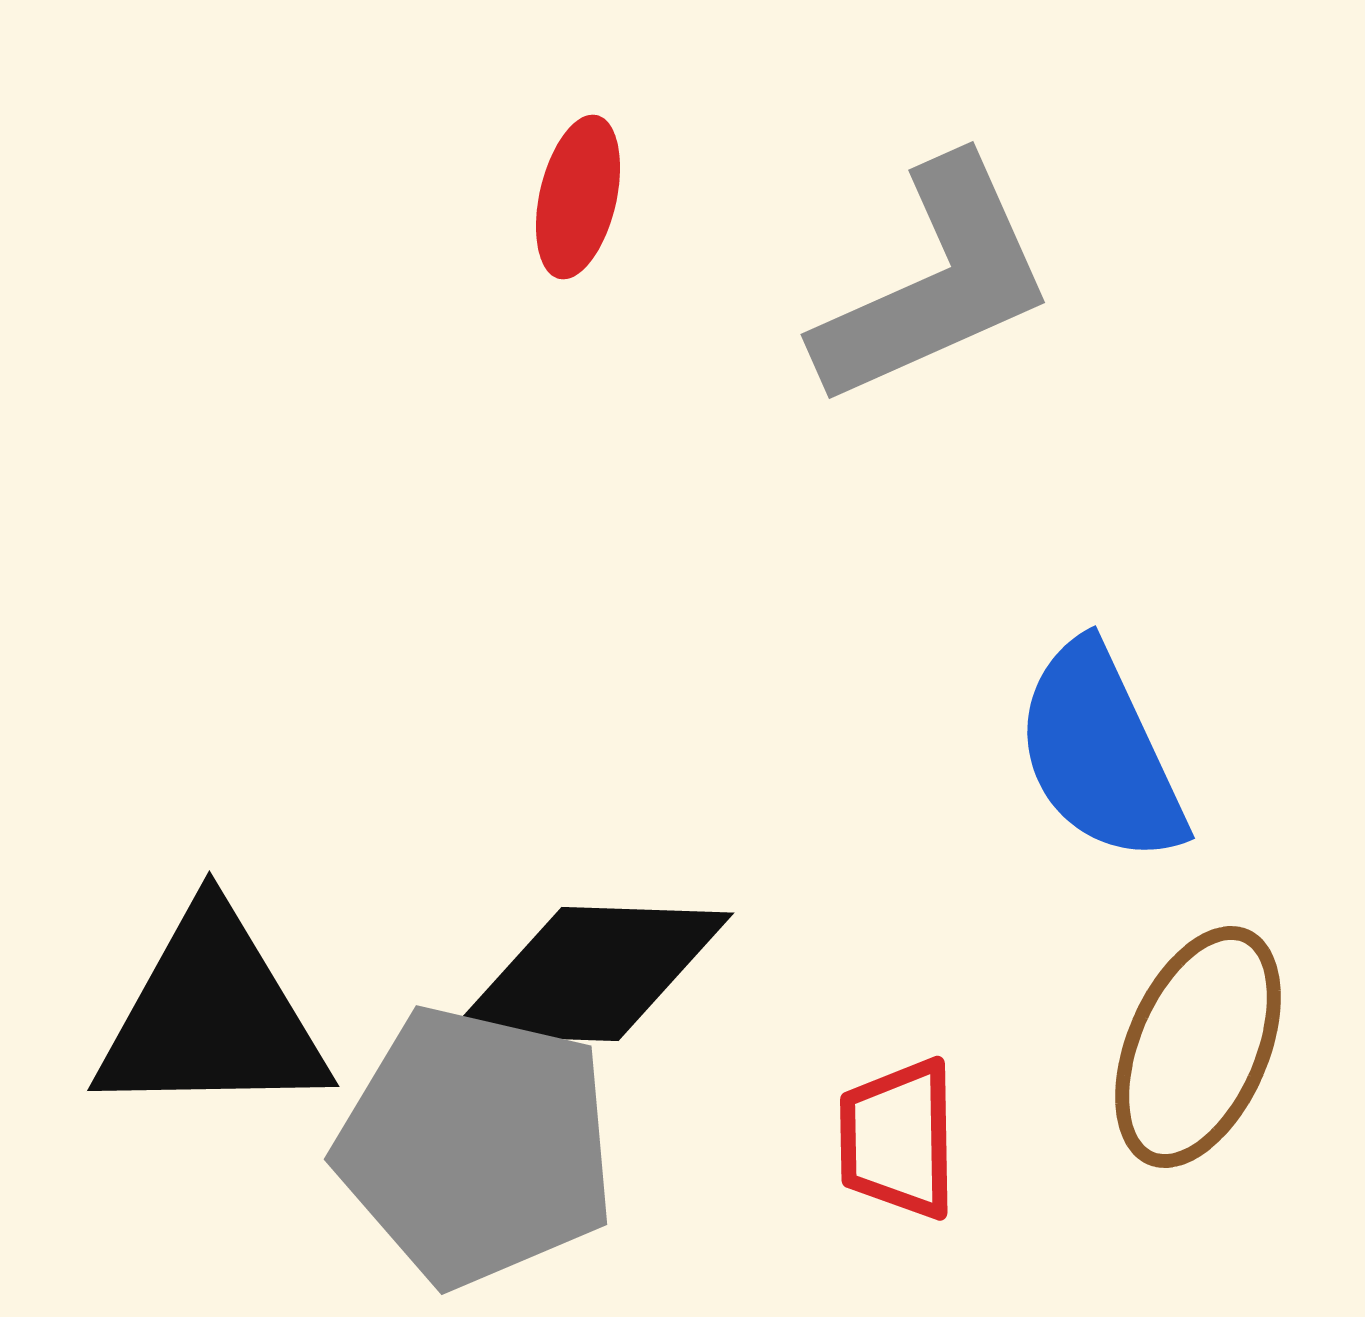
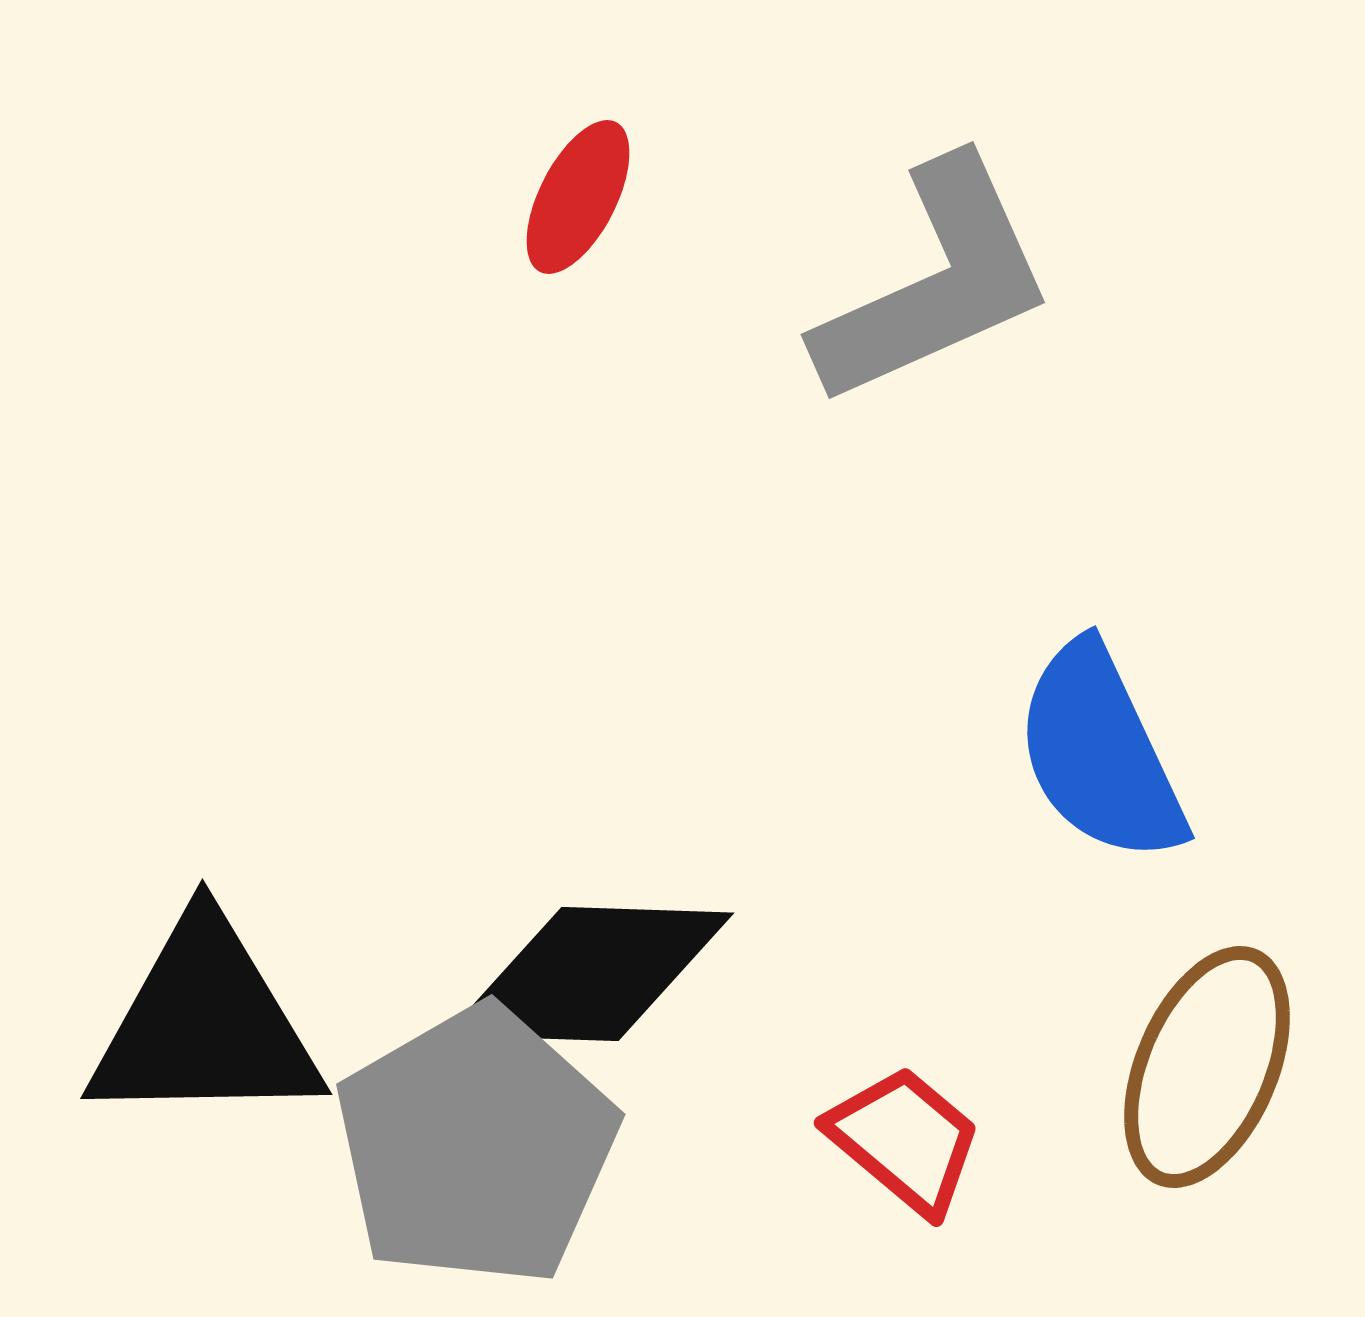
red ellipse: rotated 14 degrees clockwise
black triangle: moved 7 px left, 8 px down
brown ellipse: moved 9 px right, 20 px down
red trapezoid: moved 7 px right, 1 px down; rotated 131 degrees clockwise
gray pentagon: rotated 29 degrees clockwise
